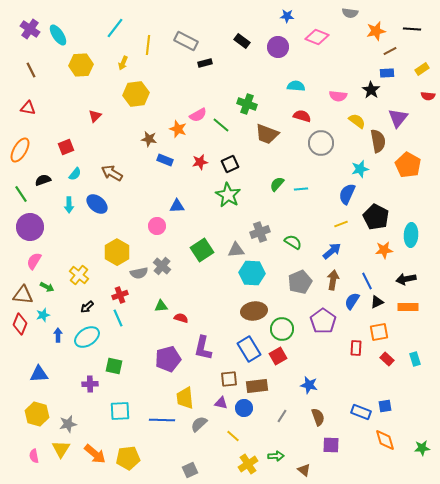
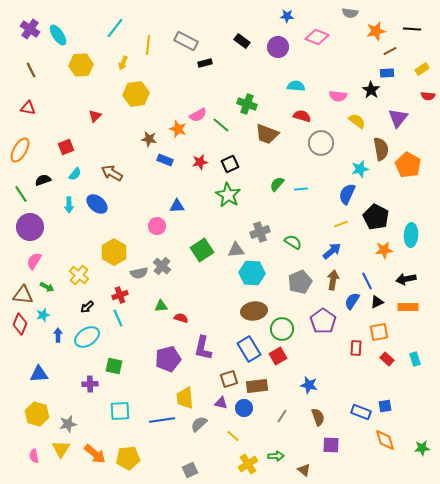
brown semicircle at (378, 141): moved 3 px right, 8 px down
yellow hexagon at (117, 252): moved 3 px left
brown square at (229, 379): rotated 12 degrees counterclockwise
blue line at (162, 420): rotated 10 degrees counterclockwise
